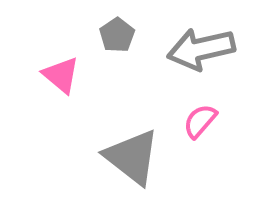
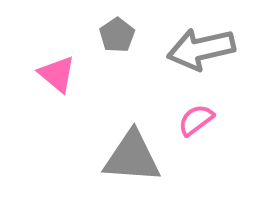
pink triangle: moved 4 px left, 1 px up
pink semicircle: moved 4 px left, 1 px up; rotated 12 degrees clockwise
gray triangle: rotated 34 degrees counterclockwise
